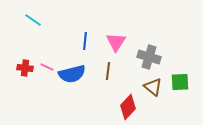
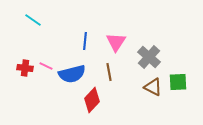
gray cross: rotated 25 degrees clockwise
pink line: moved 1 px left, 1 px up
brown line: moved 1 px right, 1 px down; rotated 18 degrees counterclockwise
green square: moved 2 px left
brown triangle: rotated 12 degrees counterclockwise
red diamond: moved 36 px left, 7 px up
